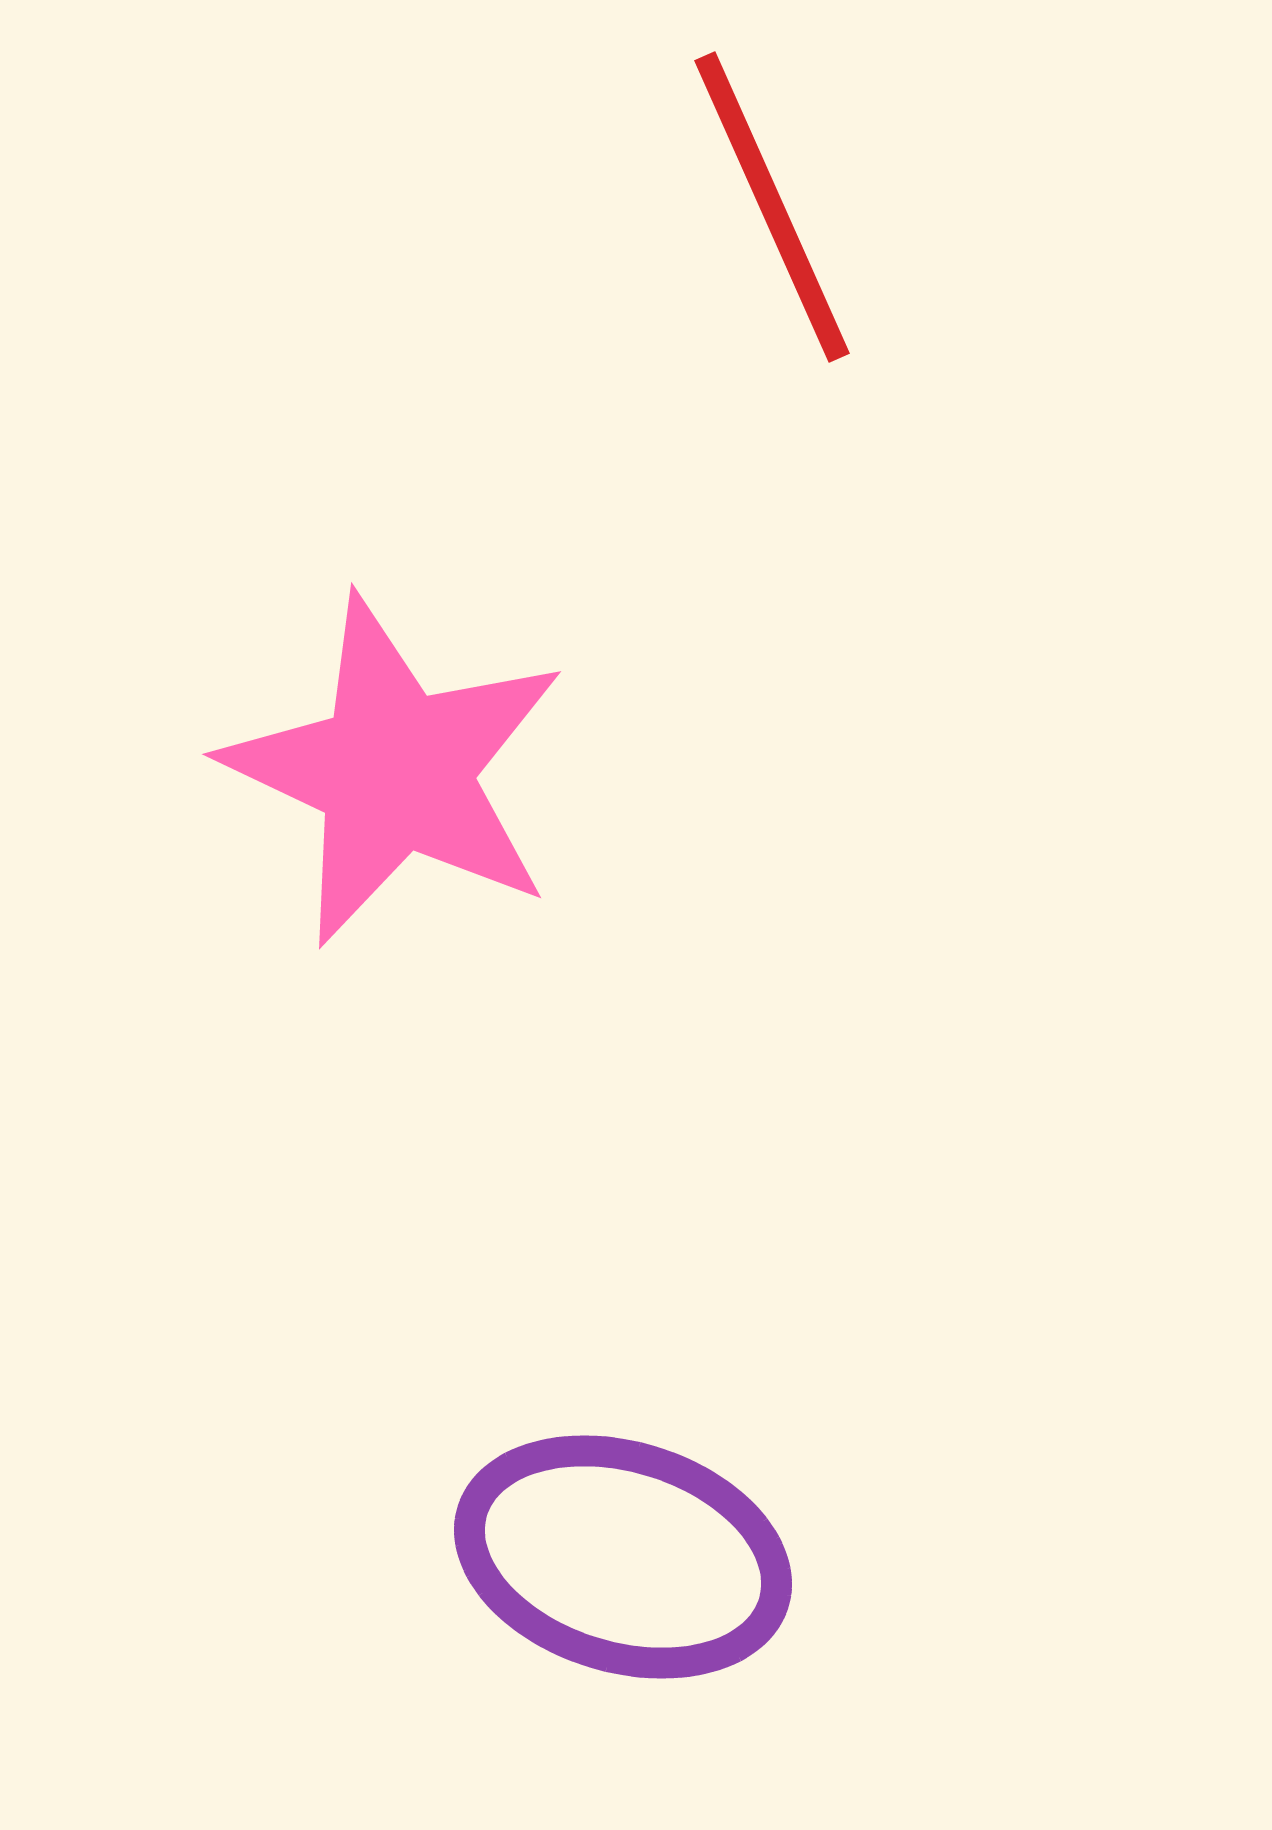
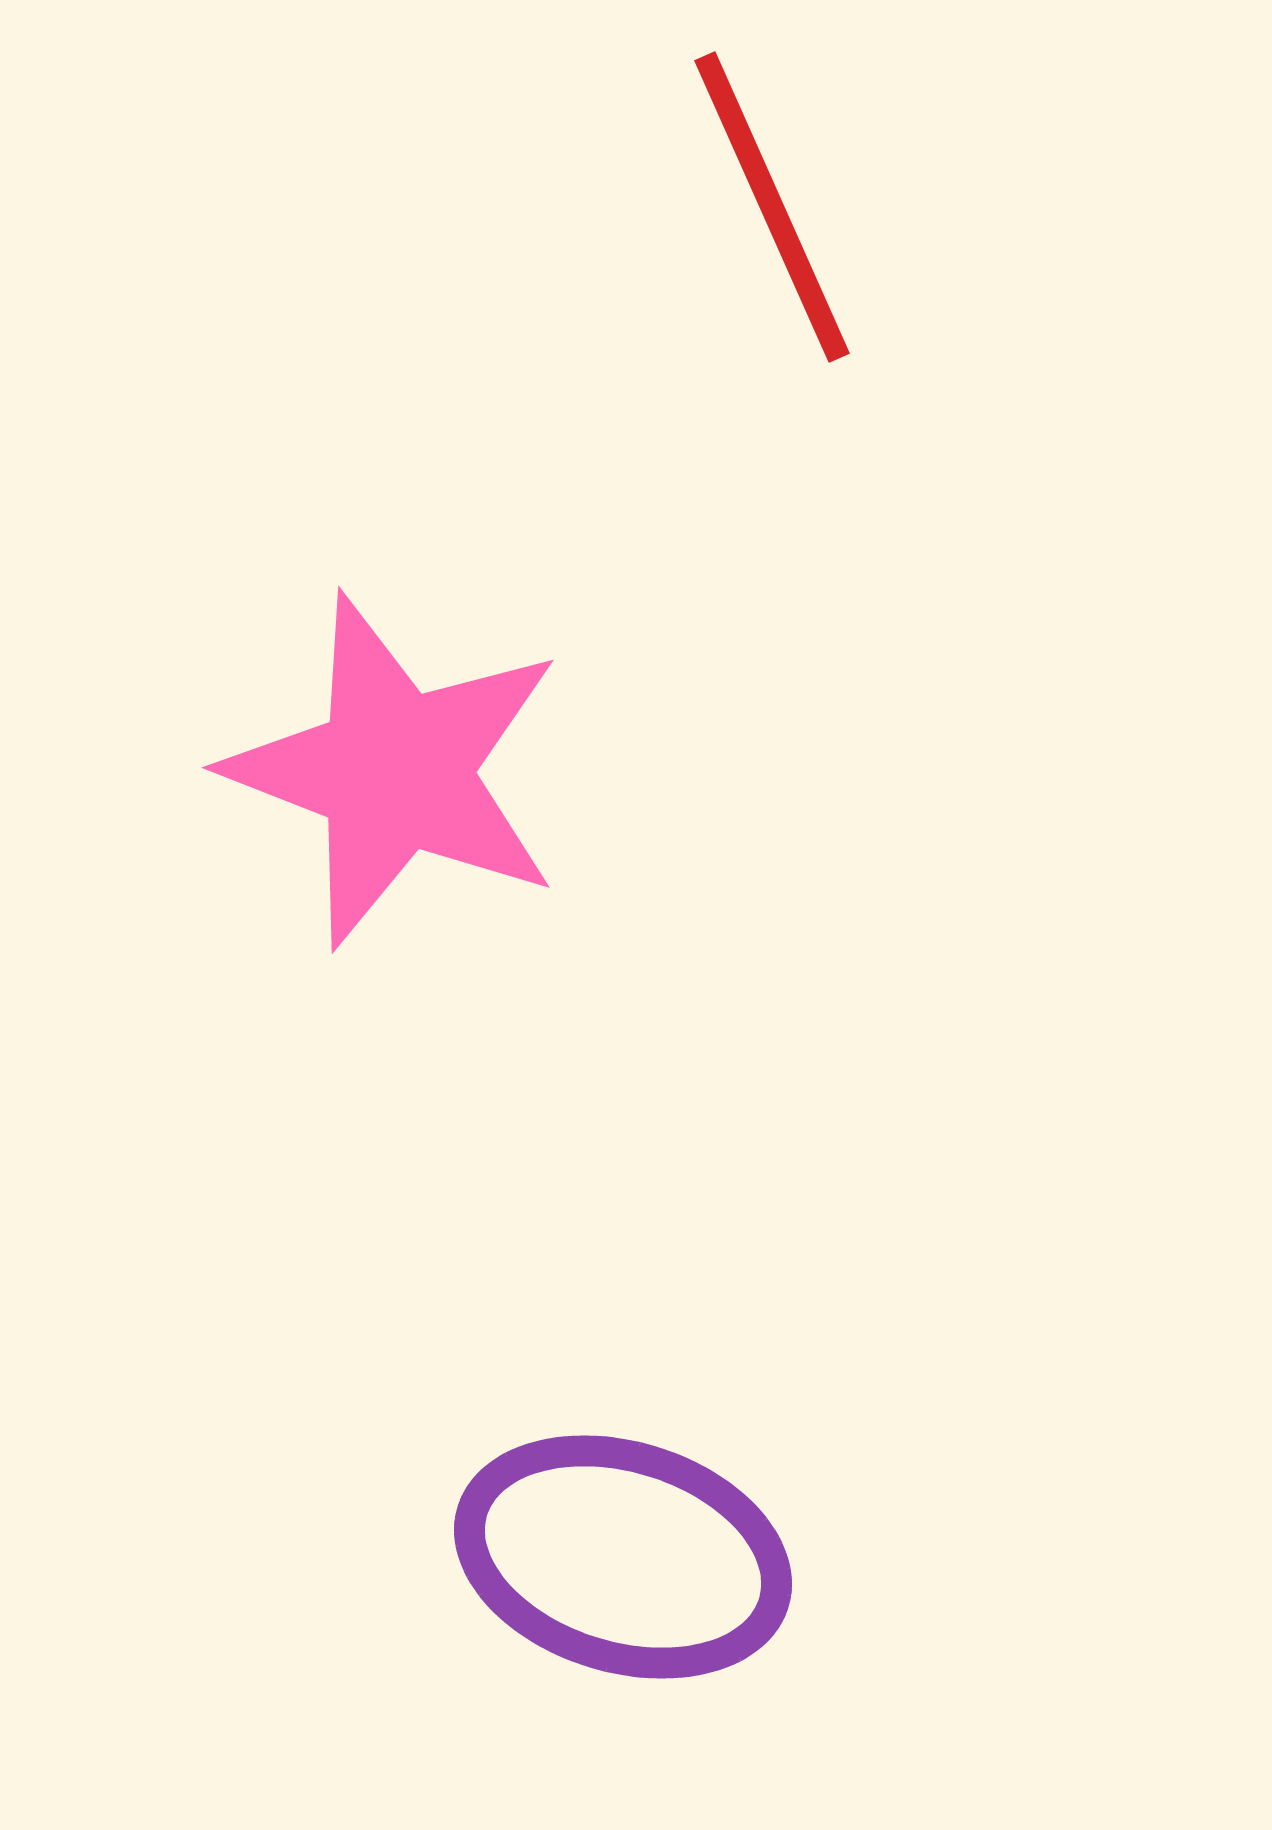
pink star: rotated 4 degrees counterclockwise
